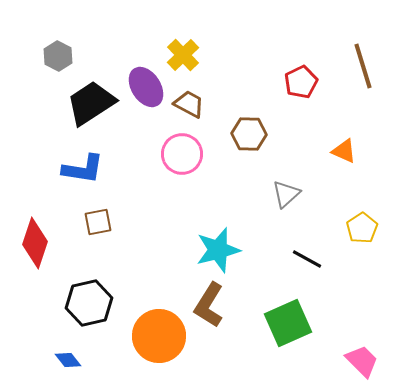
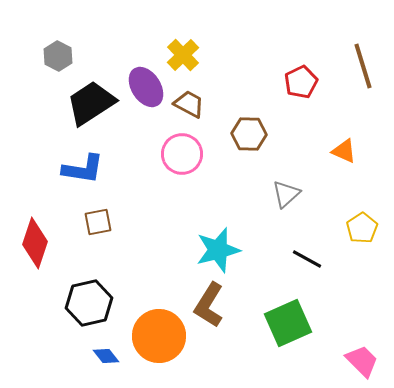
blue diamond: moved 38 px right, 4 px up
